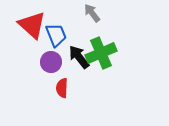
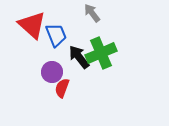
purple circle: moved 1 px right, 10 px down
red semicircle: rotated 18 degrees clockwise
